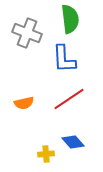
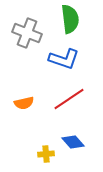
blue L-shape: rotated 68 degrees counterclockwise
